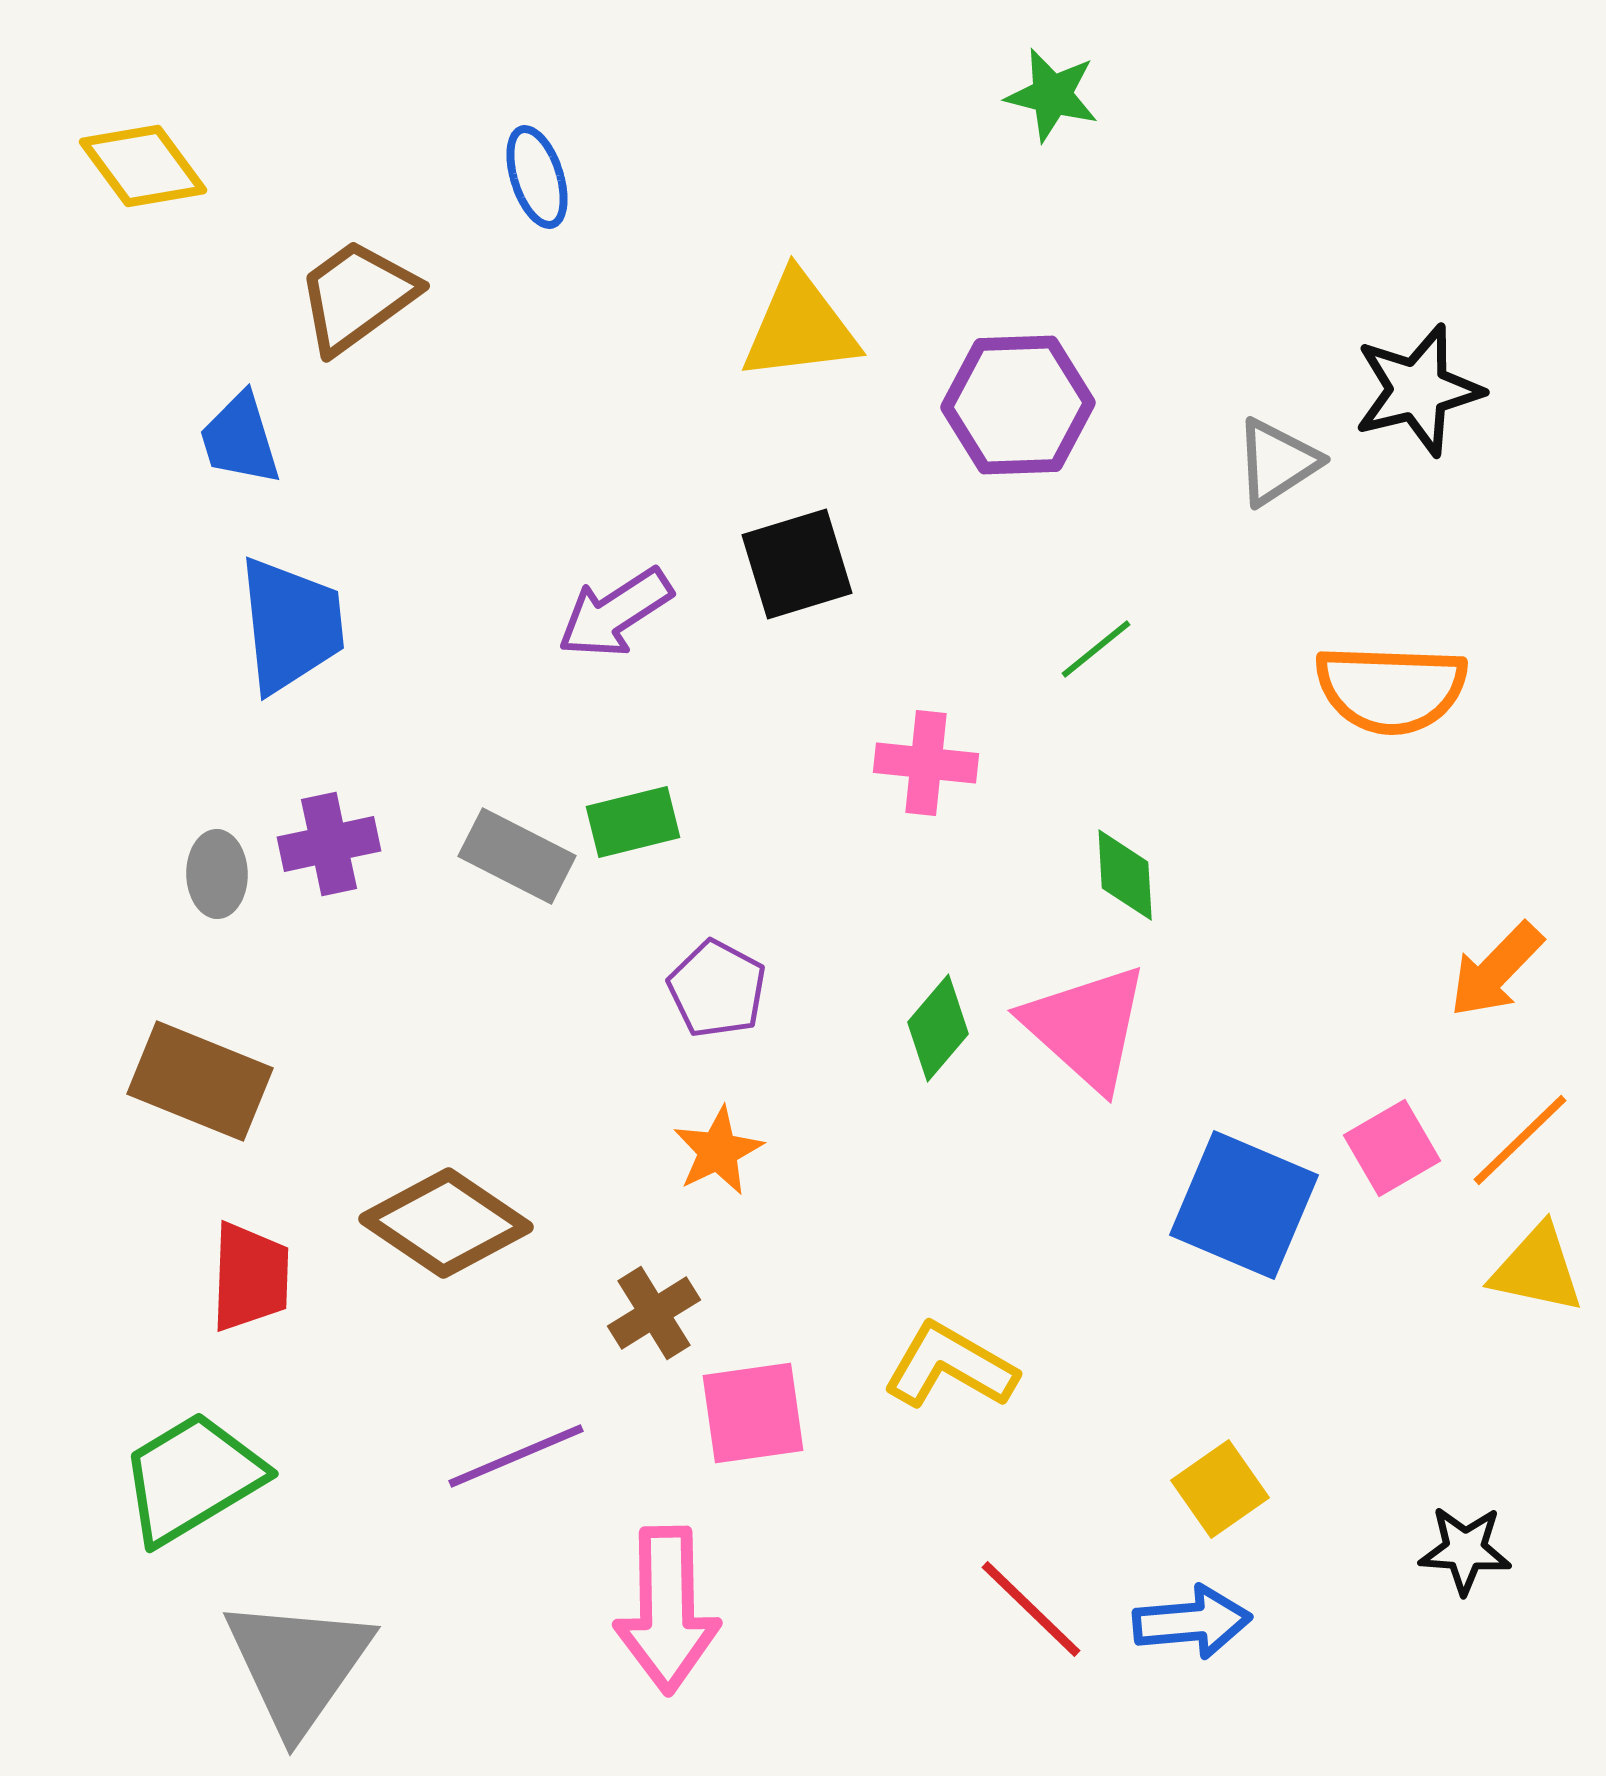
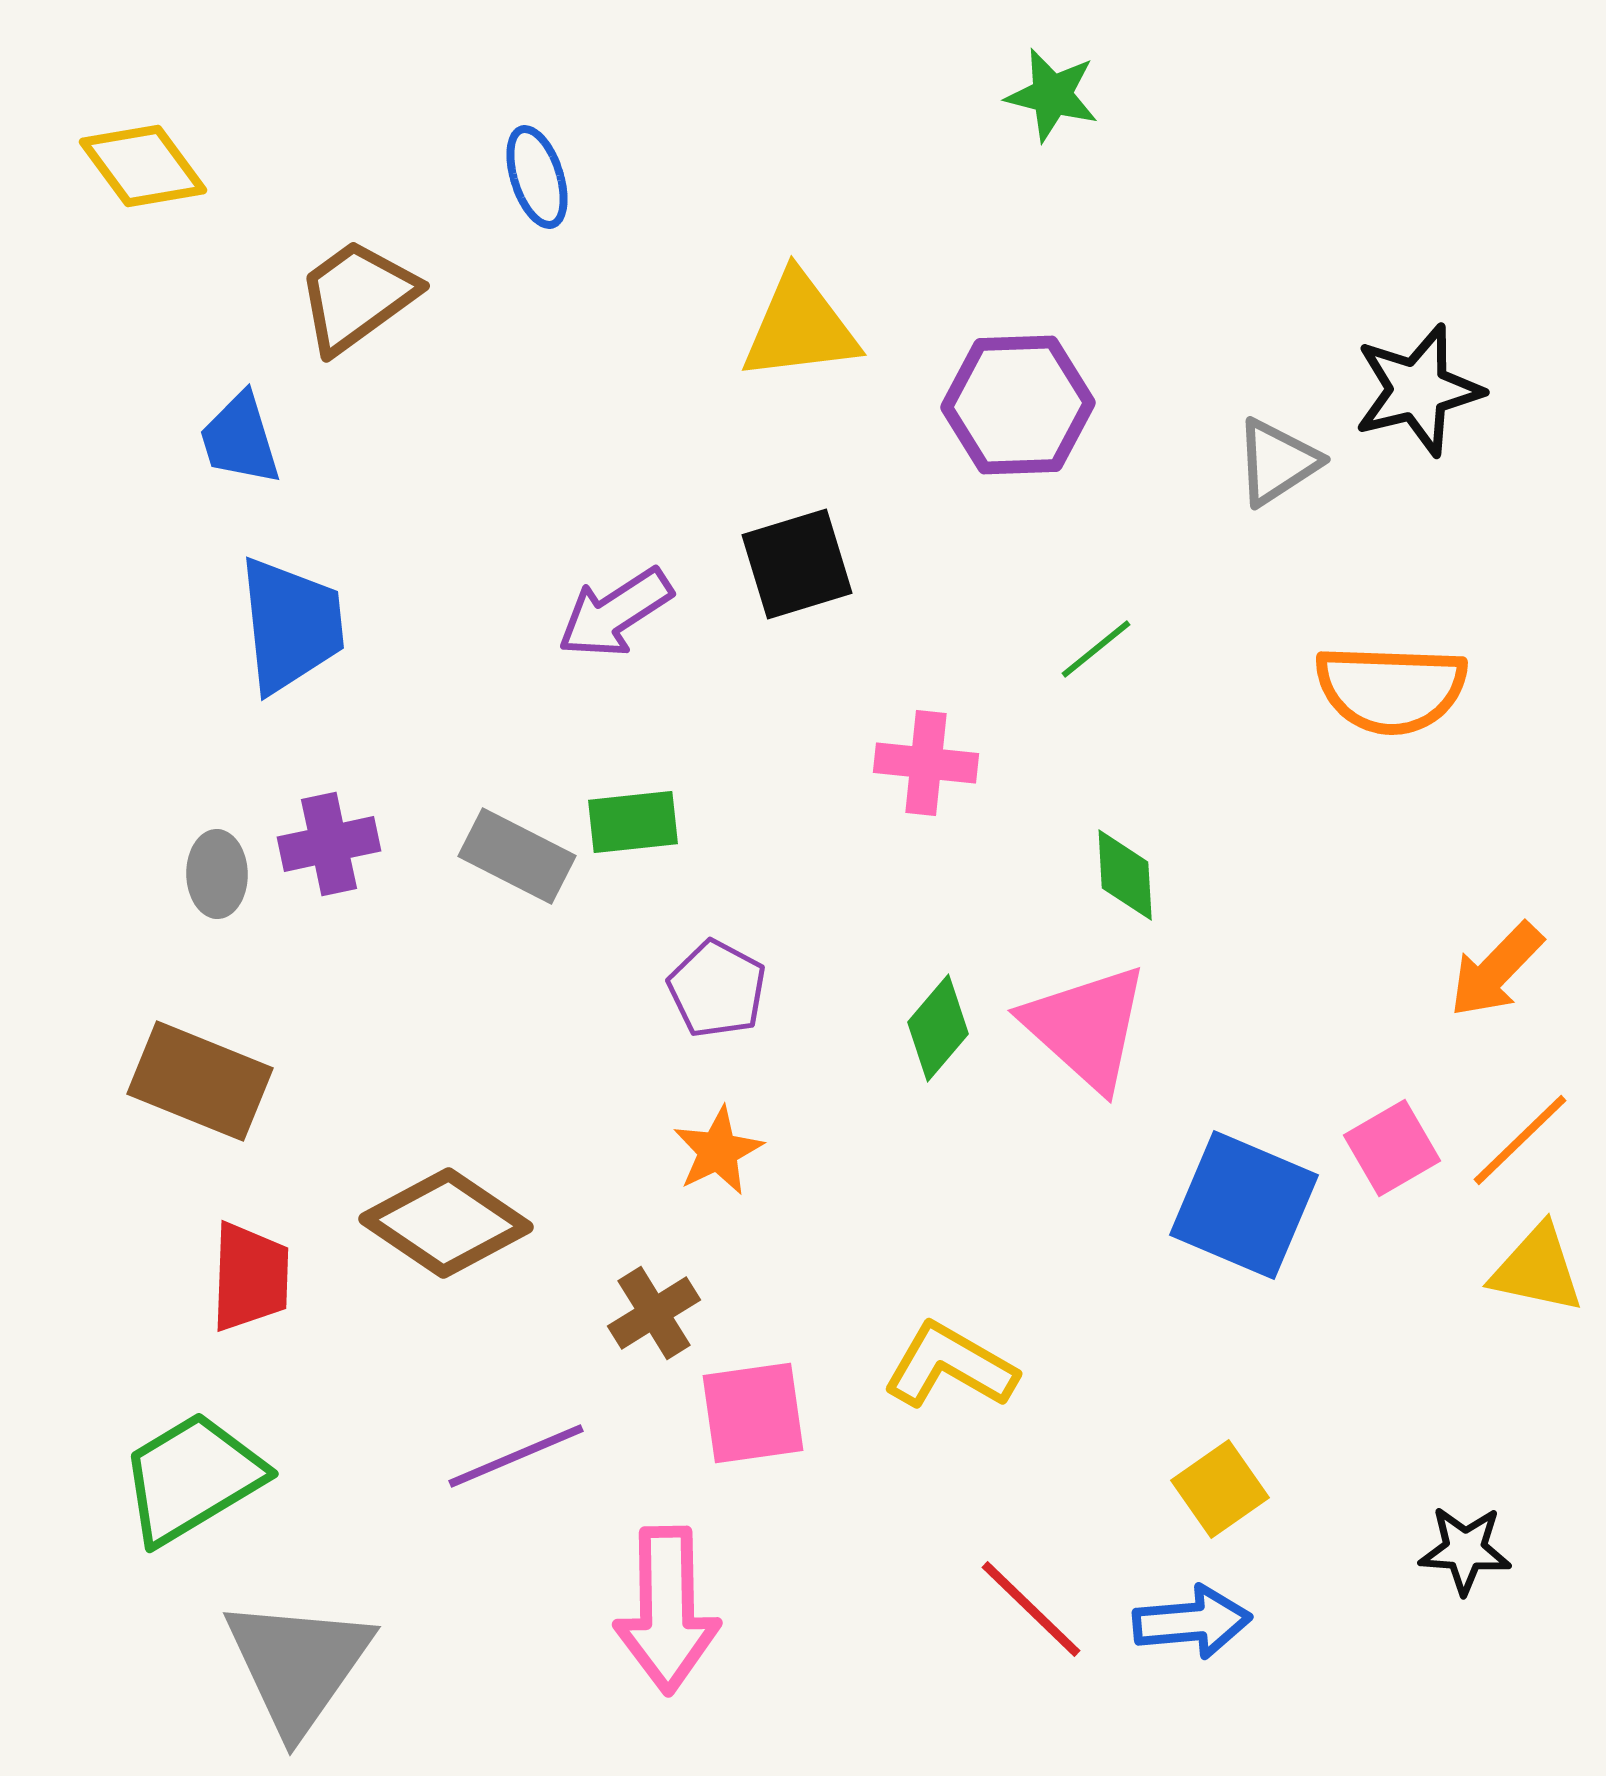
green rectangle at (633, 822): rotated 8 degrees clockwise
